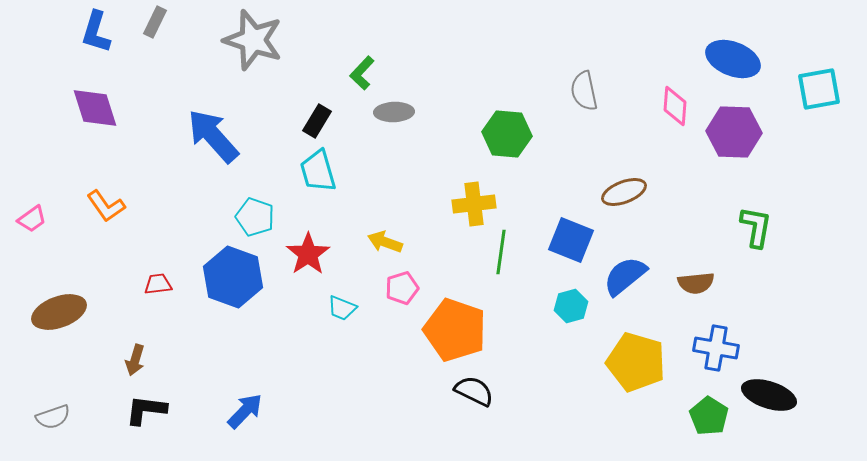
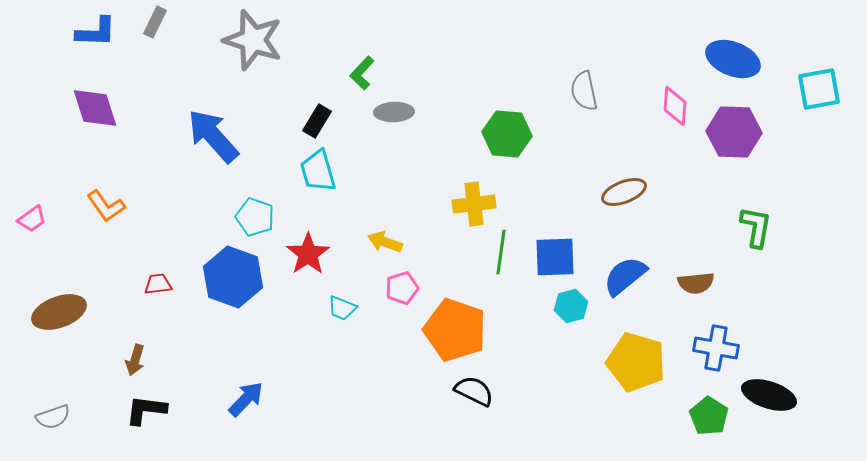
blue L-shape at (96, 32): rotated 105 degrees counterclockwise
blue square at (571, 240): moved 16 px left, 17 px down; rotated 24 degrees counterclockwise
blue arrow at (245, 411): moved 1 px right, 12 px up
